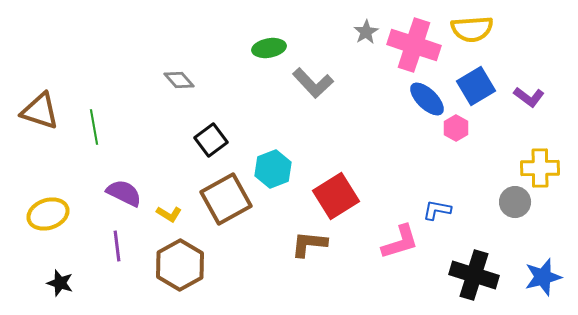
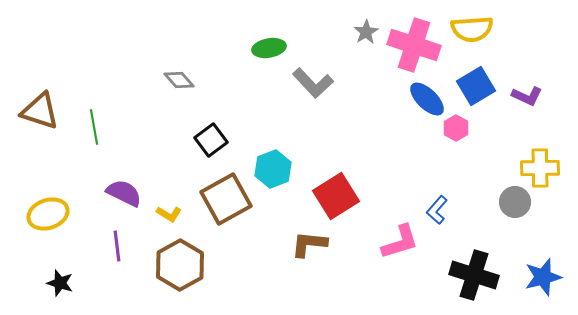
purple L-shape: moved 2 px left, 1 px up; rotated 12 degrees counterclockwise
blue L-shape: rotated 60 degrees counterclockwise
